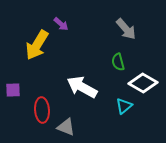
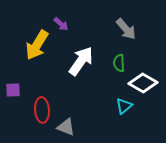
green semicircle: moved 1 px right, 1 px down; rotated 12 degrees clockwise
white arrow: moved 1 px left, 26 px up; rotated 96 degrees clockwise
